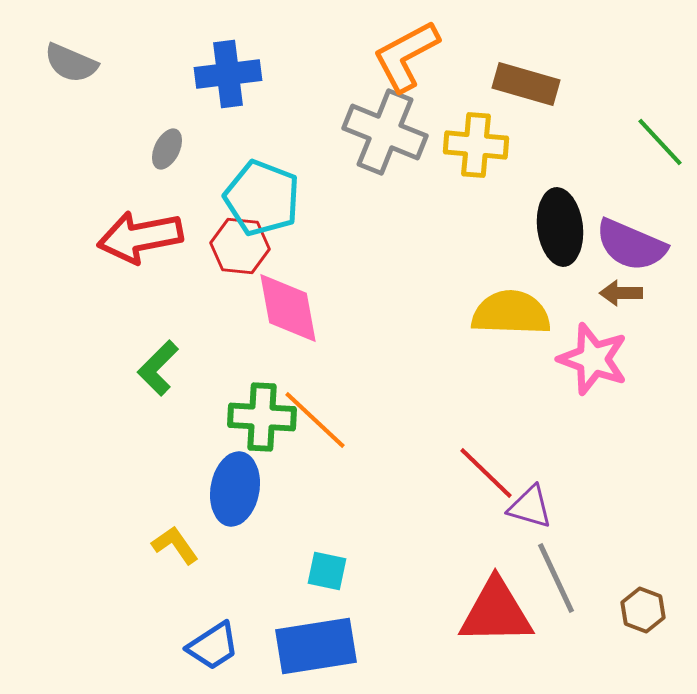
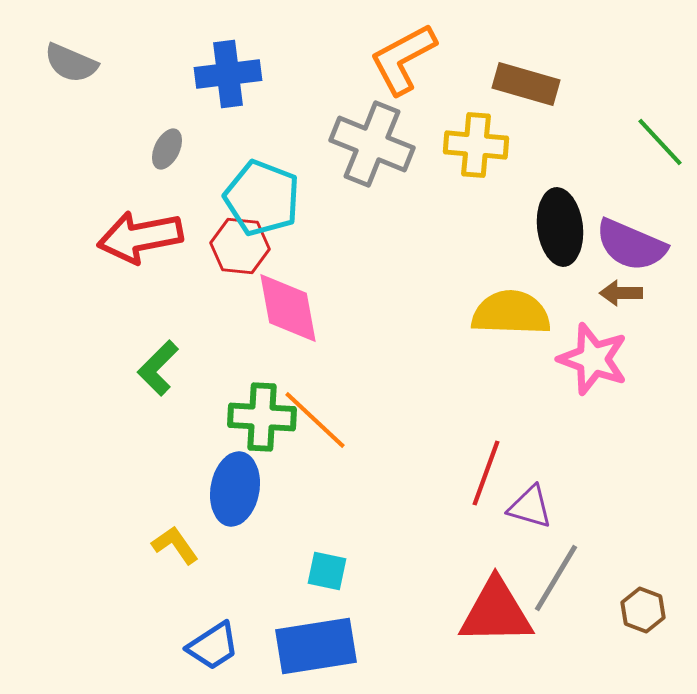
orange L-shape: moved 3 px left, 3 px down
gray cross: moved 13 px left, 12 px down
red line: rotated 66 degrees clockwise
gray line: rotated 56 degrees clockwise
